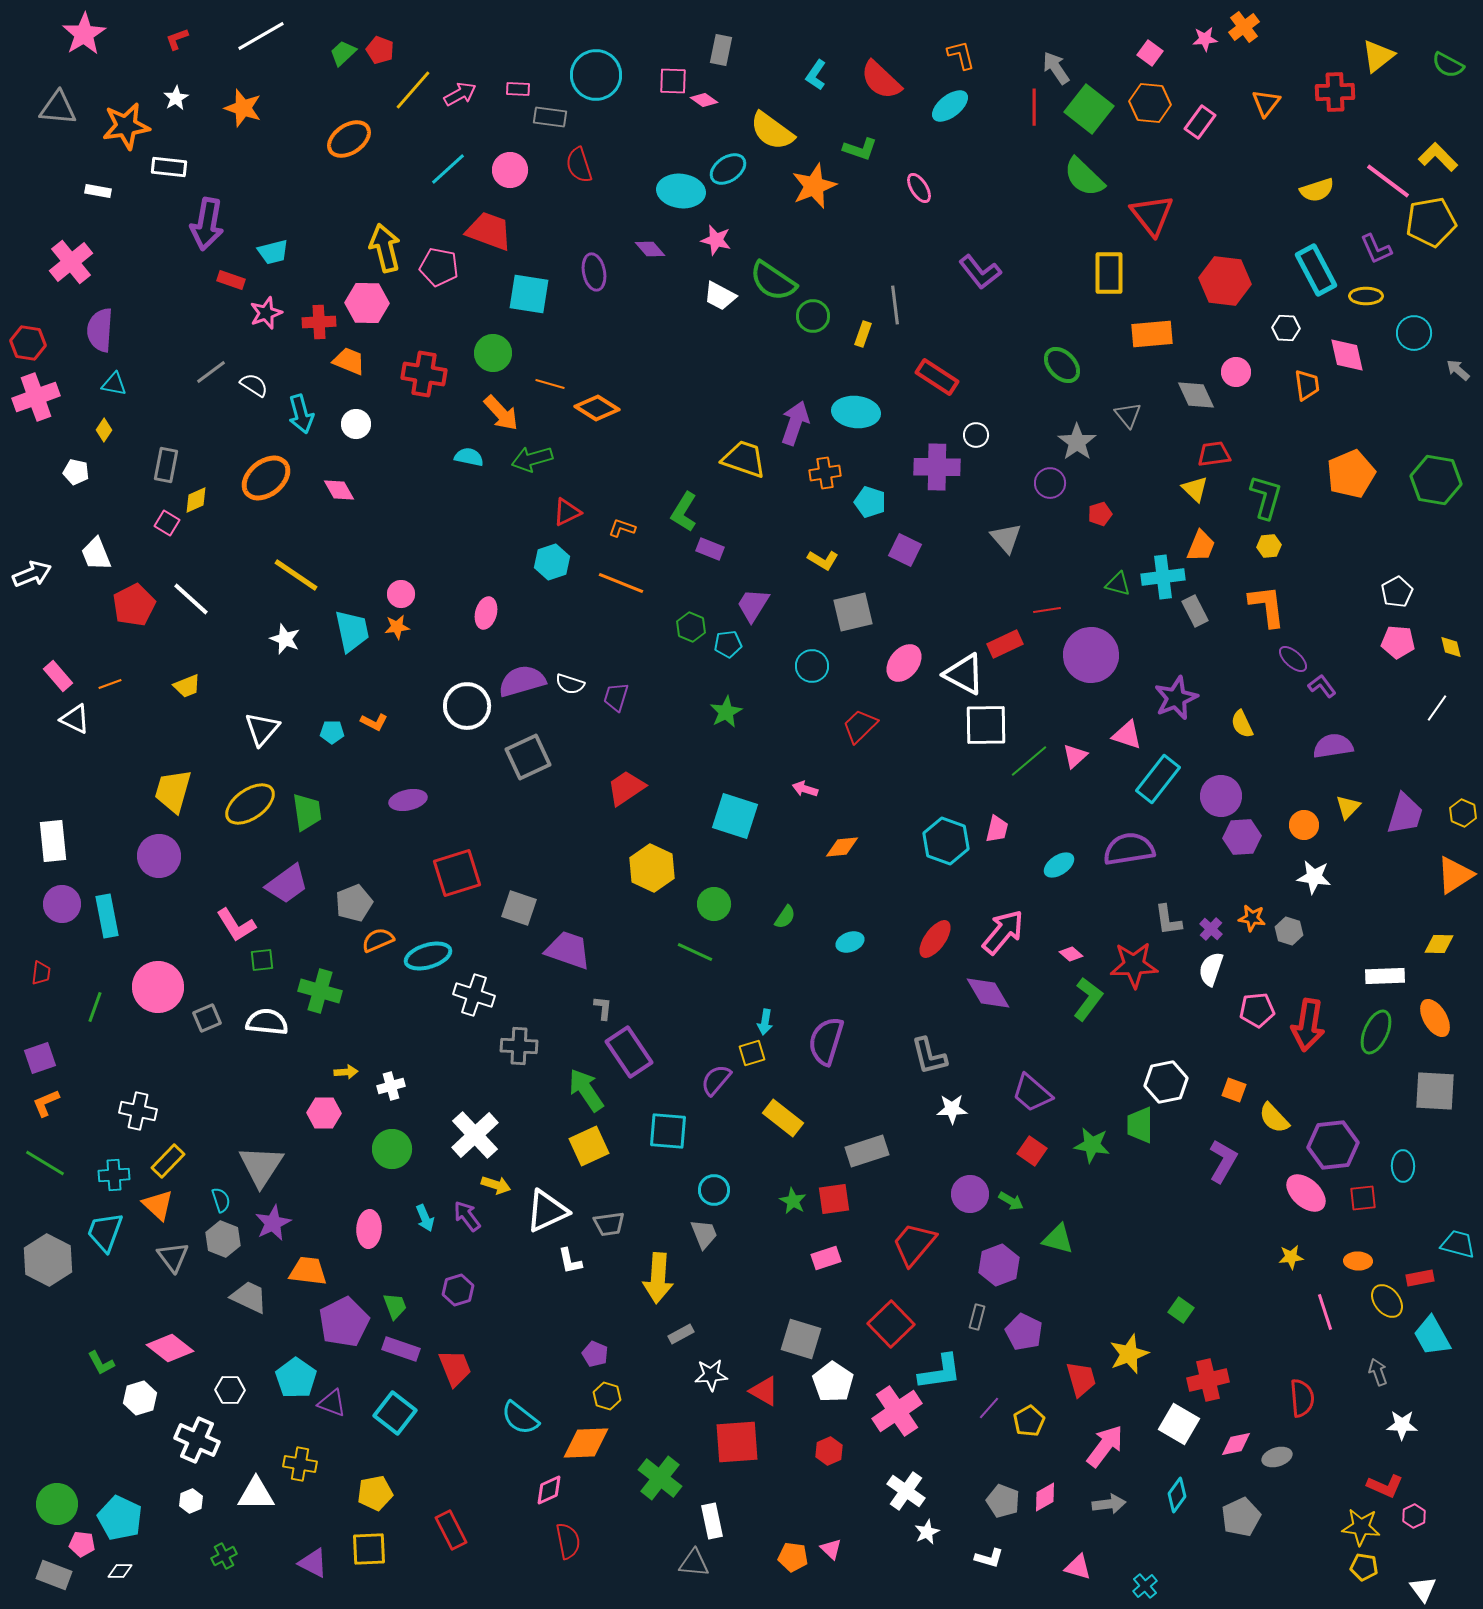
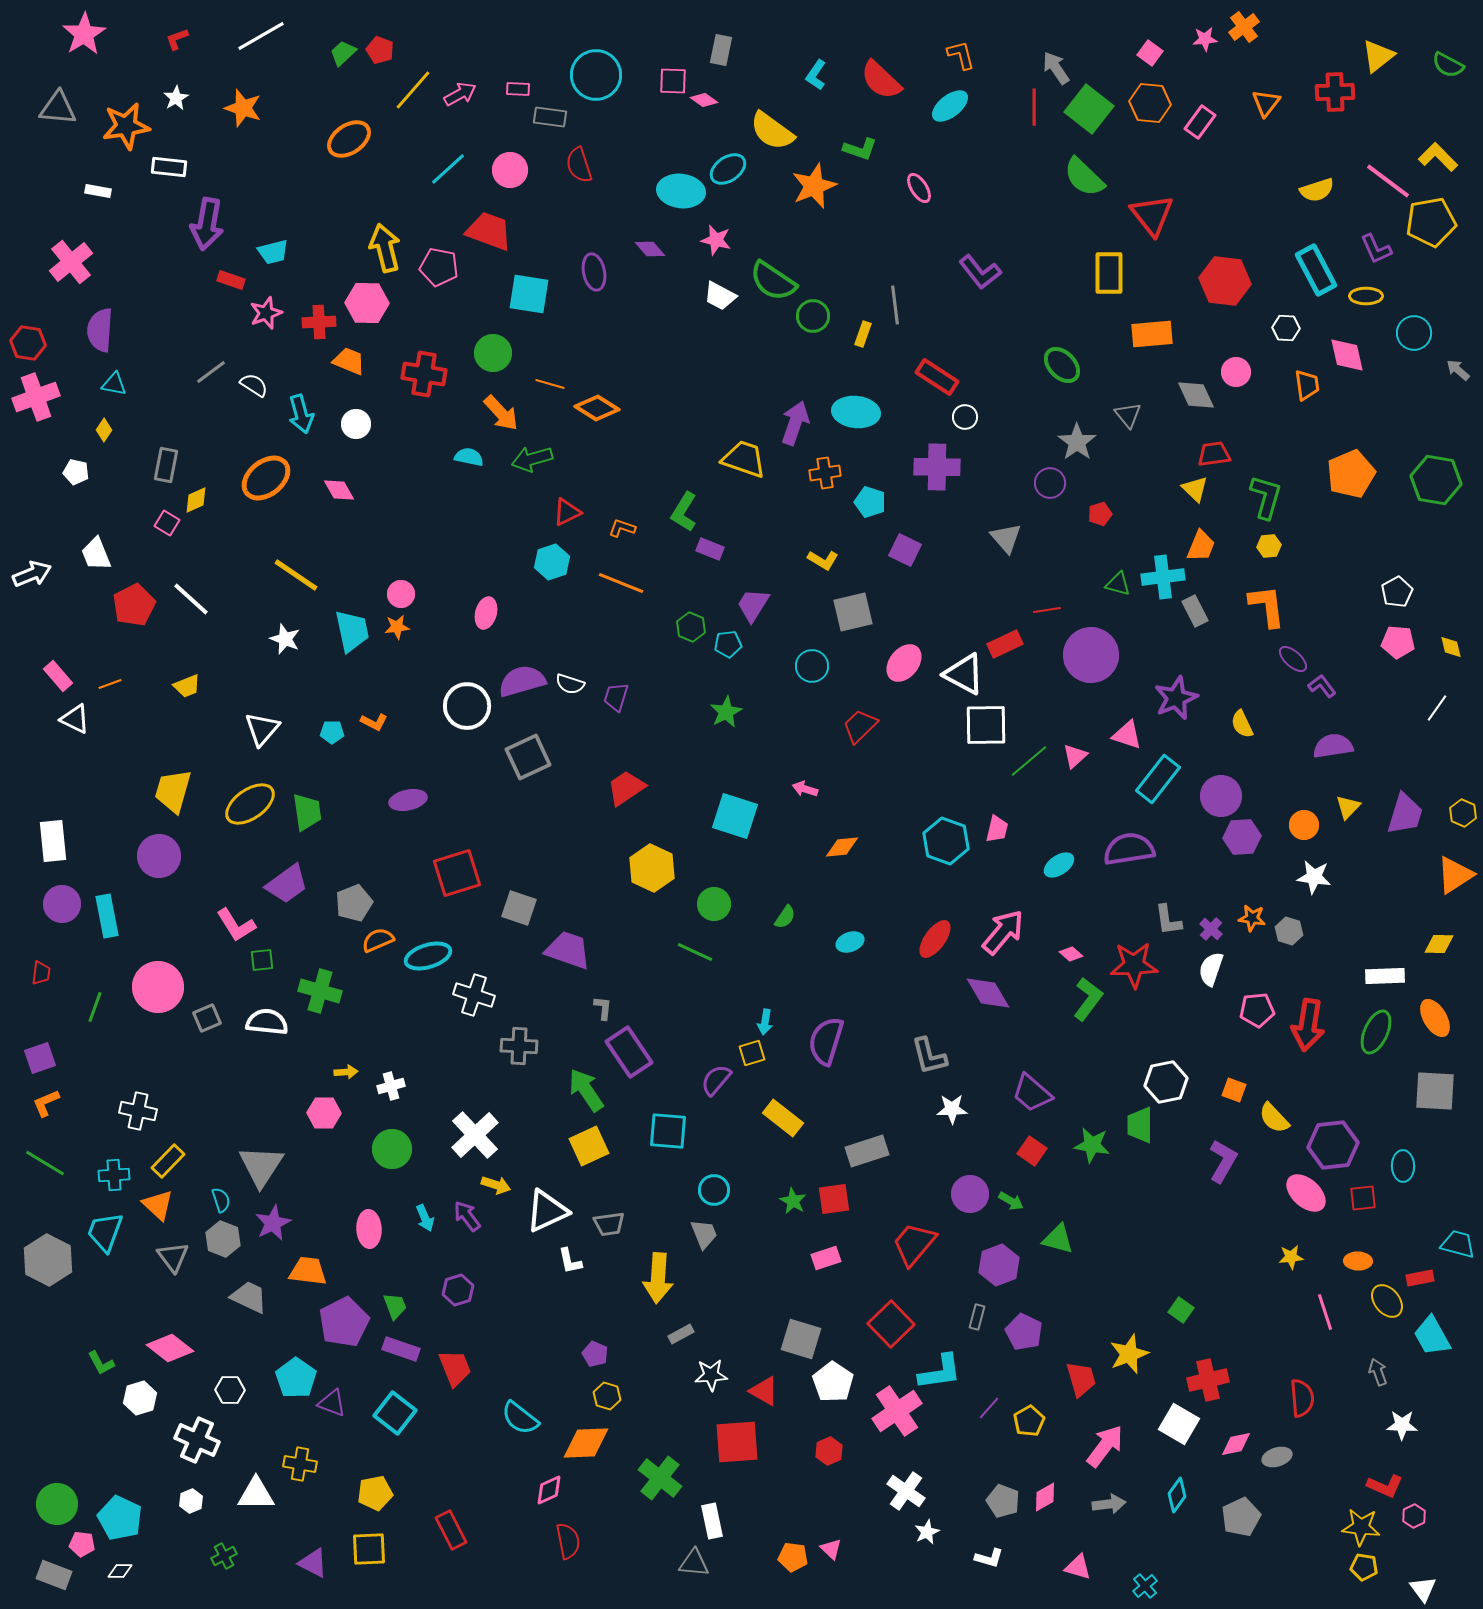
white circle at (976, 435): moved 11 px left, 18 px up
pink ellipse at (369, 1229): rotated 6 degrees counterclockwise
